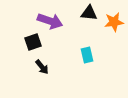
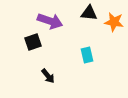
orange star: rotated 18 degrees clockwise
black arrow: moved 6 px right, 9 px down
